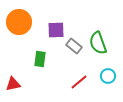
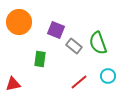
purple square: rotated 24 degrees clockwise
